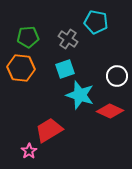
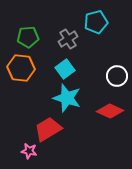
cyan pentagon: rotated 25 degrees counterclockwise
gray cross: rotated 24 degrees clockwise
cyan square: rotated 18 degrees counterclockwise
cyan star: moved 13 px left, 3 px down
red trapezoid: moved 1 px left, 1 px up
pink star: rotated 28 degrees counterclockwise
